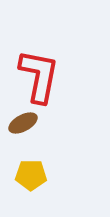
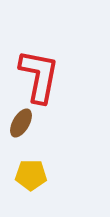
brown ellipse: moved 2 px left; rotated 32 degrees counterclockwise
